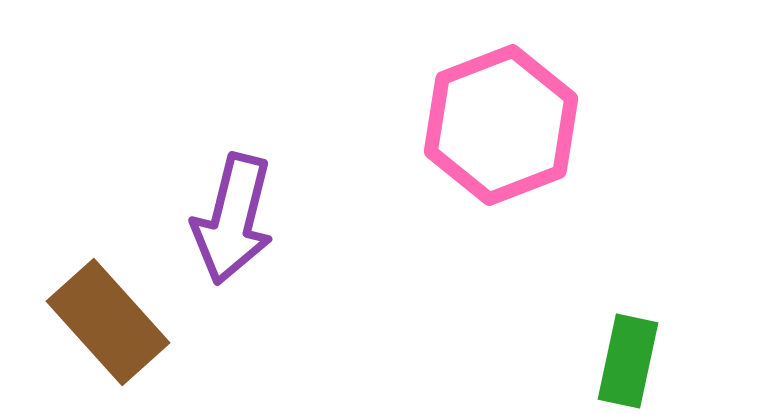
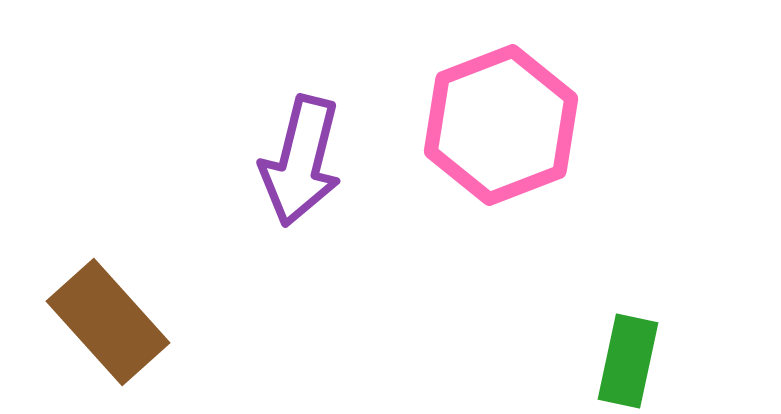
purple arrow: moved 68 px right, 58 px up
